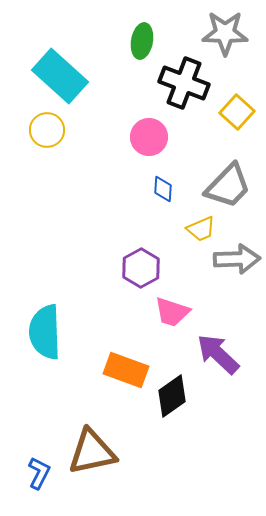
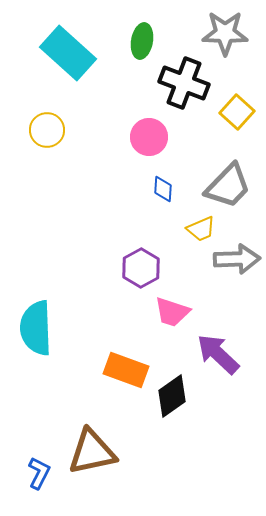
cyan rectangle: moved 8 px right, 23 px up
cyan semicircle: moved 9 px left, 4 px up
